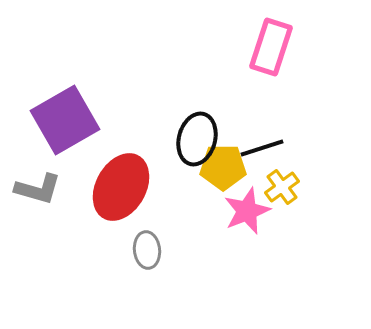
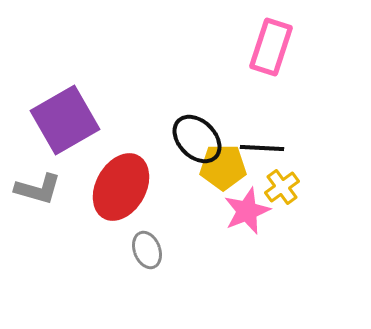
black ellipse: rotated 60 degrees counterclockwise
black line: rotated 21 degrees clockwise
gray ellipse: rotated 15 degrees counterclockwise
